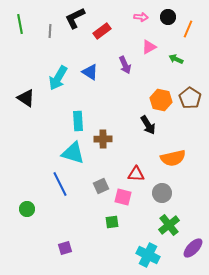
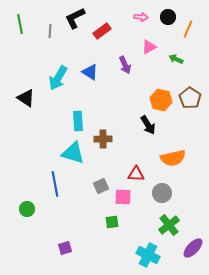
blue line: moved 5 px left; rotated 15 degrees clockwise
pink square: rotated 12 degrees counterclockwise
